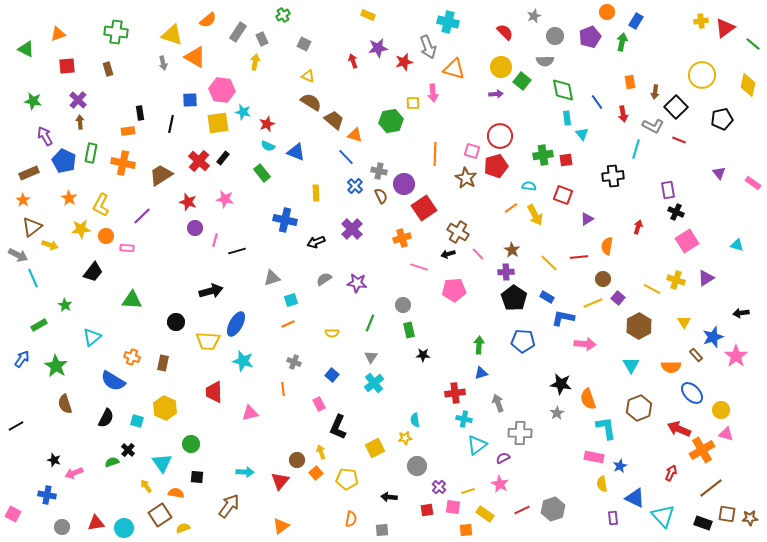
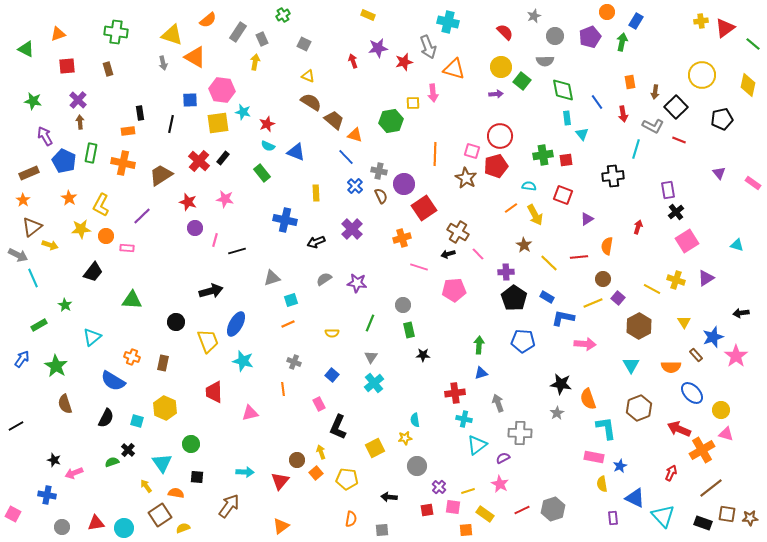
black cross at (676, 212): rotated 28 degrees clockwise
brown star at (512, 250): moved 12 px right, 5 px up
yellow trapezoid at (208, 341): rotated 115 degrees counterclockwise
